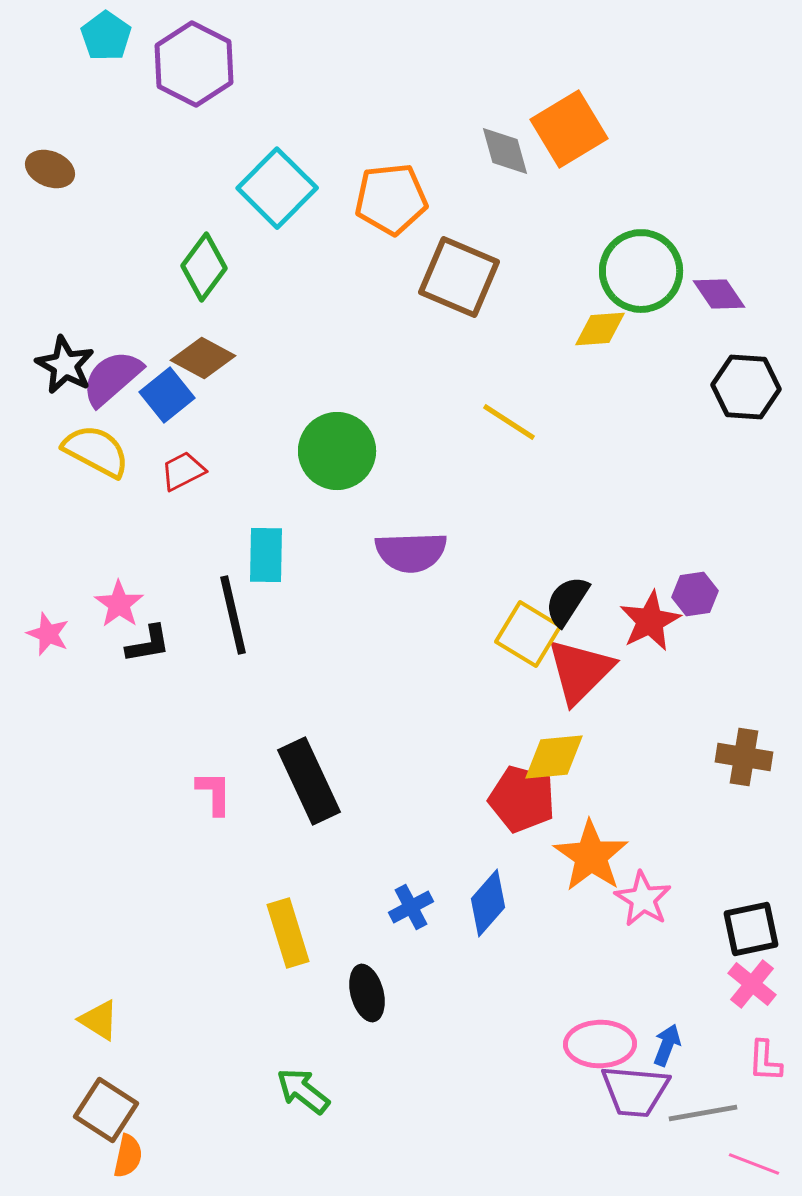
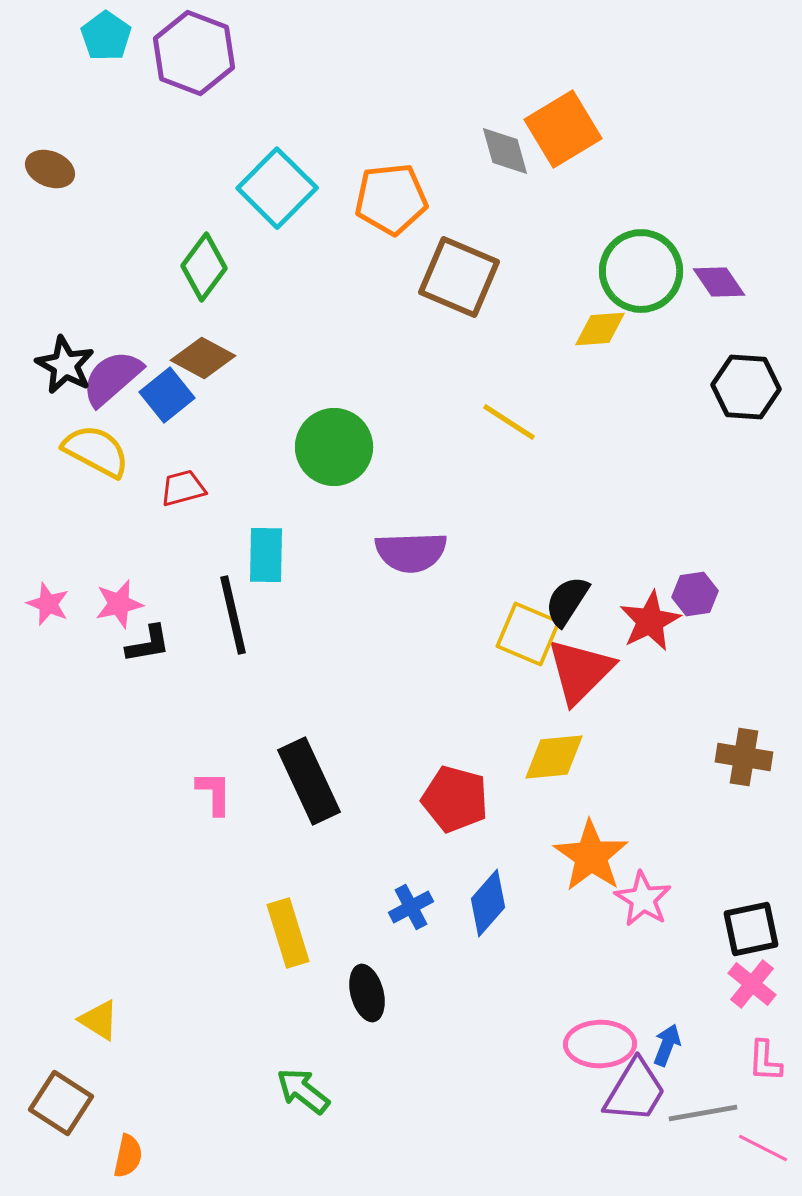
purple hexagon at (194, 64): moved 11 px up; rotated 6 degrees counterclockwise
orange square at (569, 129): moved 6 px left
purple diamond at (719, 294): moved 12 px up
green circle at (337, 451): moved 3 px left, 4 px up
red trapezoid at (183, 471): moved 17 px down; rotated 12 degrees clockwise
pink star at (119, 604): rotated 24 degrees clockwise
pink star at (48, 634): moved 30 px up
yellow square at (528, 634): rotated 8 degrees counterclockwise
red pentagon at (522, 799): moved 67 px left
purple trapezoid at (635, 1091): rotated 64 degrees counterclockwise
brown square at (106, 1110): moved 45 px left, 7 px up
pink line at (754, 1164): moved 9 px right, 16 px up; rotated 6 degrees clockwise
